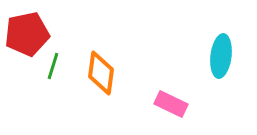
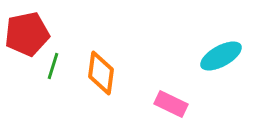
cyan ellipse: rotated 54 degrees clockwise
